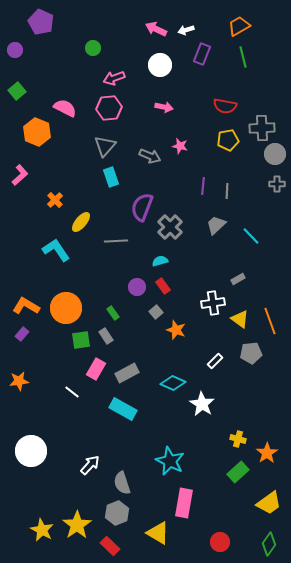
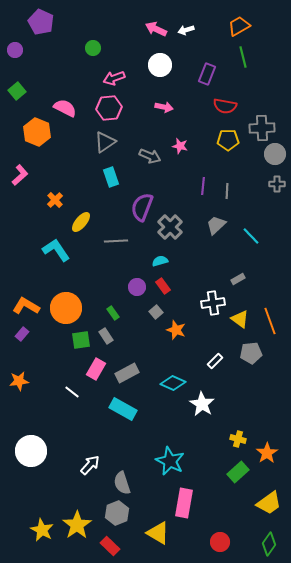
purple rectangle at (202, 54): moved 5 px right, 20 px down
yellow pentagon at (228, 140): rotated 10 degrees clockwise
gray triangle at (105, 146): moved 4 px up; rotated 15 degrees clockwise
